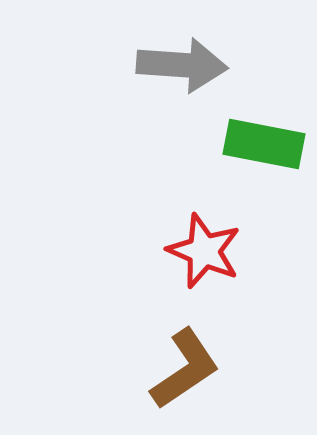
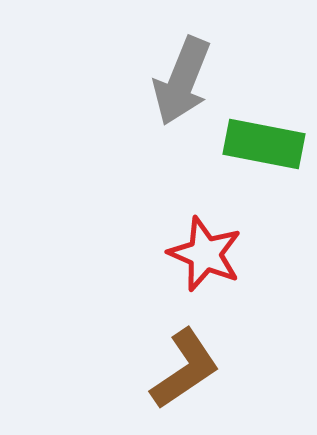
gray arrow: moved 16 px down; rotated 108 degrees clockwise
red star: moved 1 px right, 3 px down
